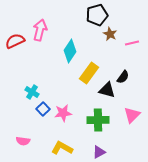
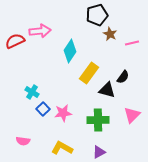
pink arrow: moved 1 px down; rotated 70 degrees clockwise
